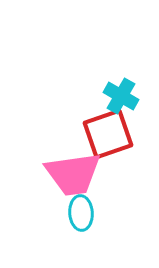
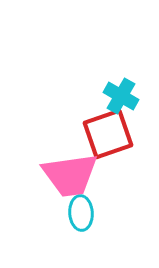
pink trapezoid: moved 3 px left, 1 px down
